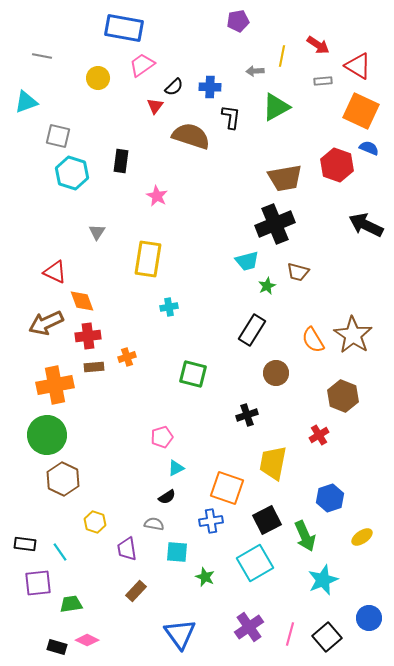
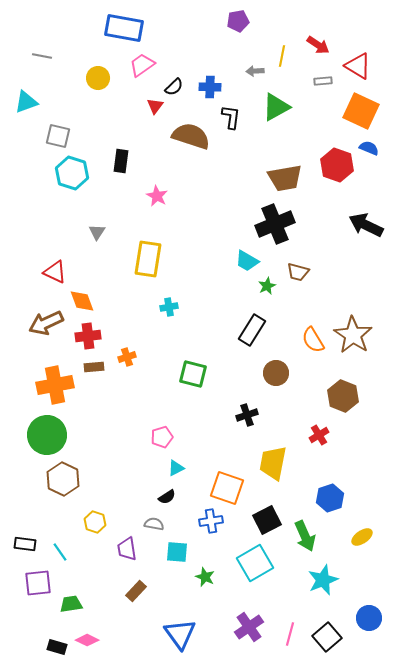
cyan trapezoid at (247, 261): rotated 45 degrees clockwise
